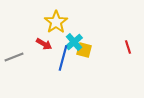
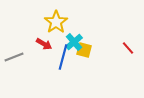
red line: moved 1 px down; rotated 24 degrees counterclockwise
blue line: moved 1 px up
